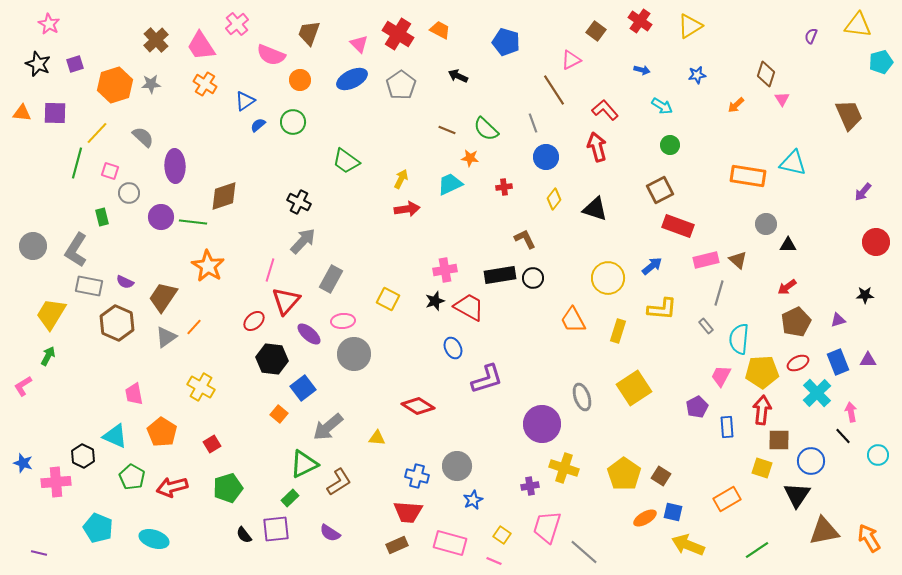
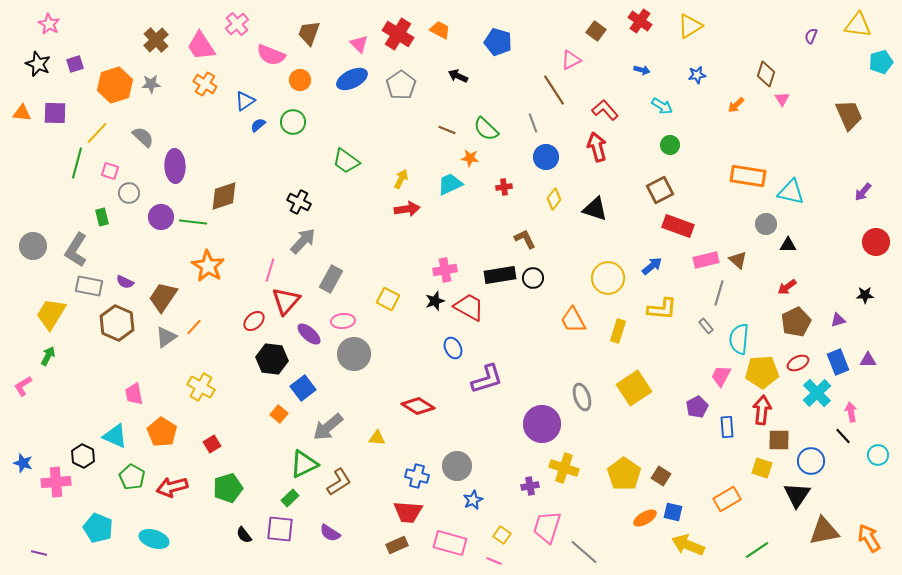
blue pentagon at (506, 42): moved 8 px left
cyan triangle at (793, 163): moved 2 px left, 29 px down
purple square at (276, 529): moved 4 px right; rotated 12 degrees clockwise
